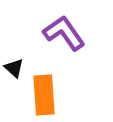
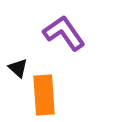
black triangle: moved 4 px right
